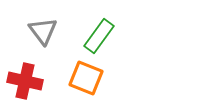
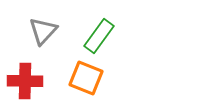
gray triangle: rotated 20 degrees clockwise
red cross: rotated 12 degrees counterclockwise
